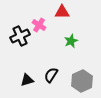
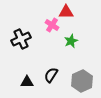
red triangle: moved 4 px right
pink cross: moved 13 px right
black cross: moved 1 px right, 3 px down
black triangle: moved 2 px down; rotated 16 degrees clockwise
